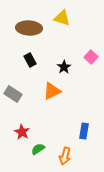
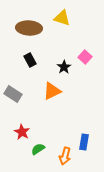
pink square: moved 6 px left
blue rectangle: moved 11 px down
